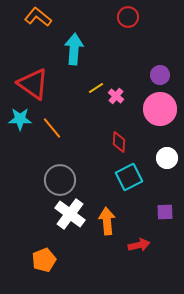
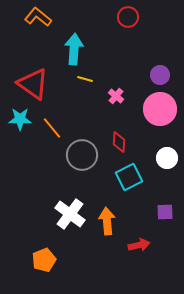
yellow line: moved 11 px left, 9 px up; rotated 49 degrees clockwise
gray circle: moved 22 px right, 25 px up
